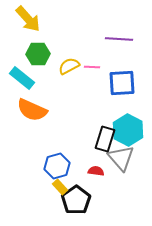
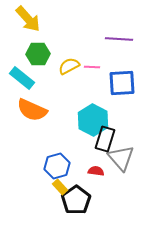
cyan hexagon: moved 35 px left, 10 px up
